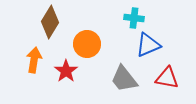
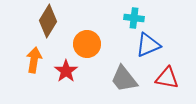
brown diamond: moved 2 px left, 1 px up
